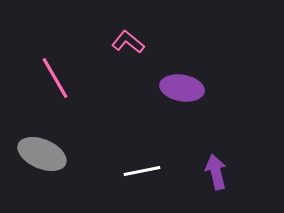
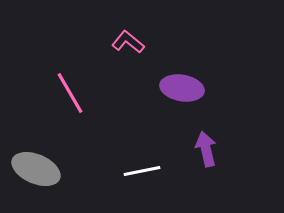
pink line: moved 15 px right, 15 px down
gray ellipse: moved 6 px left, 15 px down
purple arrow: moved 10 px left, 23 px up
